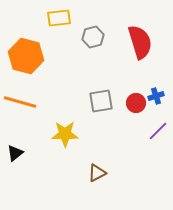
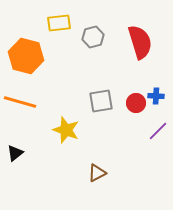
yellow rectangle: moved 5 px down
blue cross: rotated 21 degrees clockwise
yellow star: moved 1 px right, 4 px up; rotated 20 degrees clockwise
